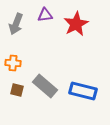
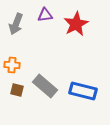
orange cross: moved 1 px left, 2 px down
